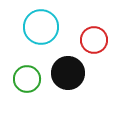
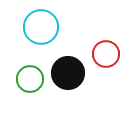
red circle: moved 12 px right, 14 px down
green circle: moved 3 px right
